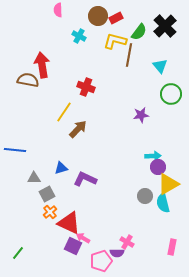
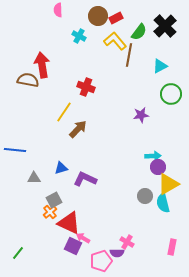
yellow L-shape: rotated 35 degrees clockwise
cyan triangle: rotated 42 degrees clockwise
gray square: moved 7 px right, 6 px down
